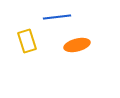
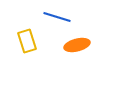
blue line: rotated 24 degrees clockwise
